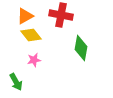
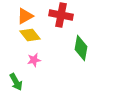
yellow diamond: moved 1 px left
